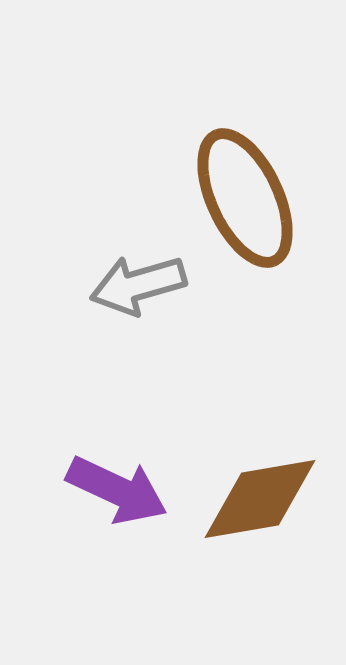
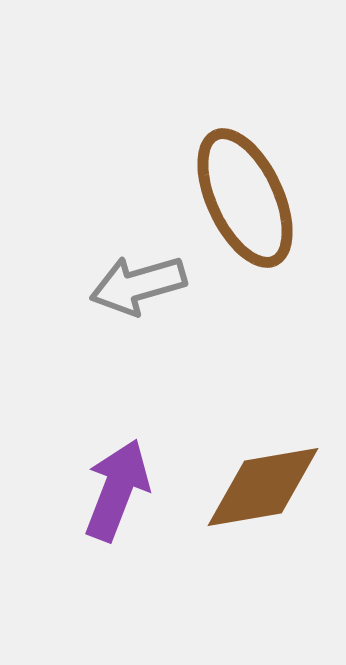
purple arrow: rotated 94 degrees counterclockwise
brown diamond: moved 3 px right, 12 px up
